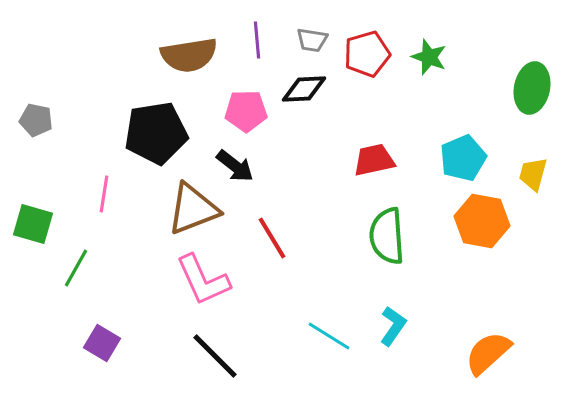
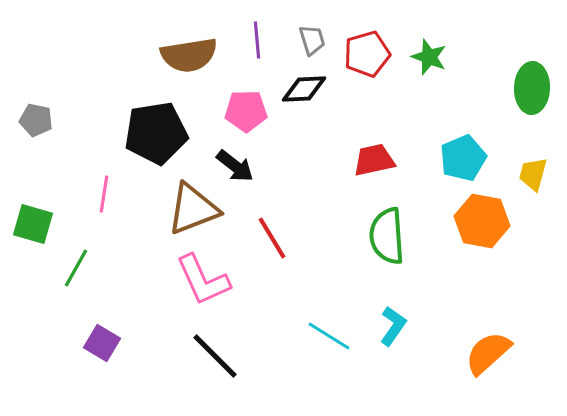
gray trapezoid: rotated 116 degrees counterclockwise
green ellipse: rotated 9 degrees counterclockwise
